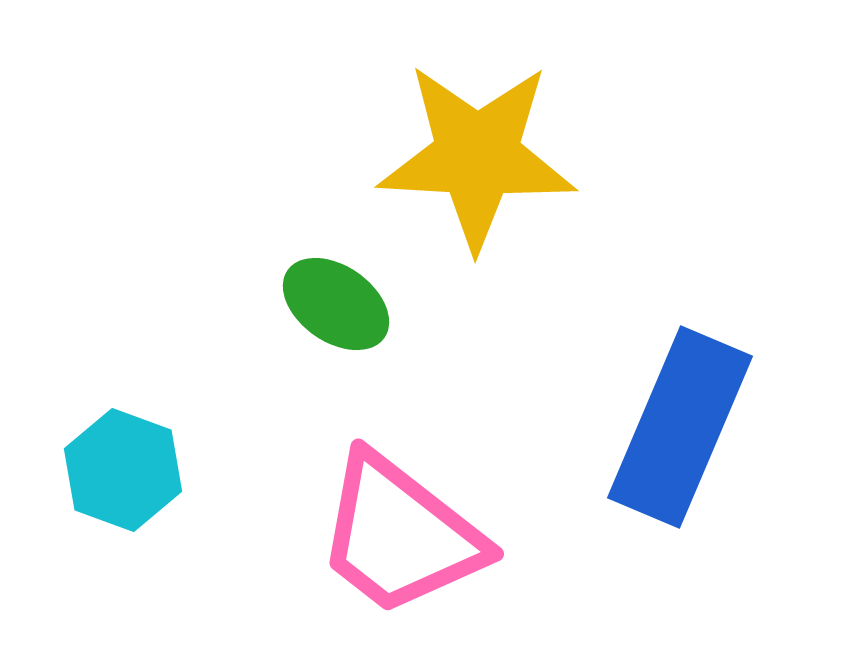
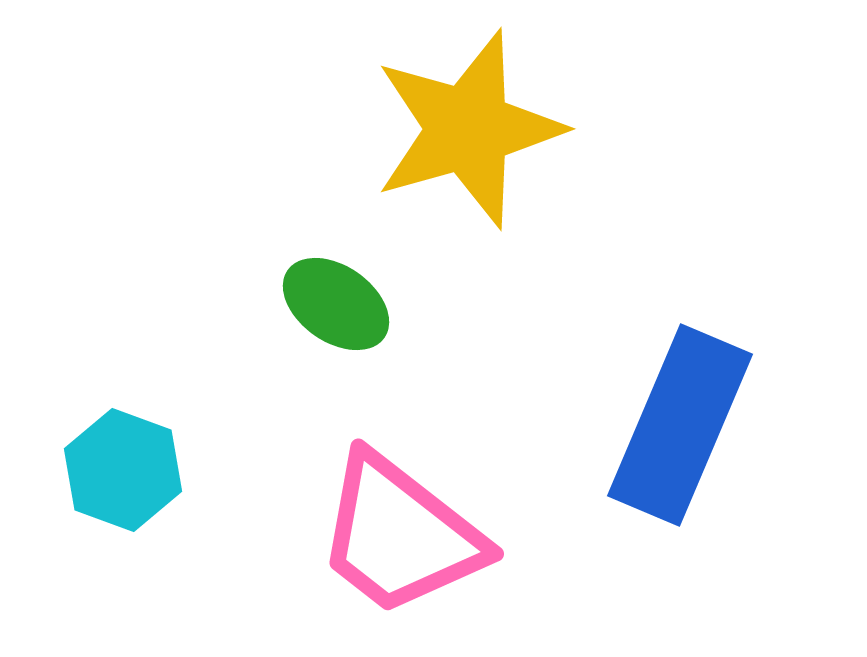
yellow star: moved 9 px left, 27 px up; rotated 19 degrees counterclockwise
blue rectangle: moved 2 px up
